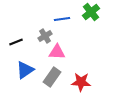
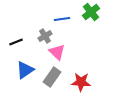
pink triangle: rotated 42 degrees clockwise
